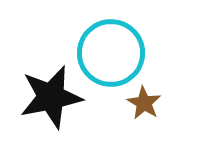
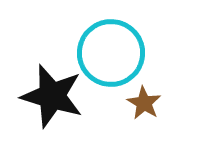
black star: moved 1 px right, 1 px up; rotated 28 degrees clockwise
